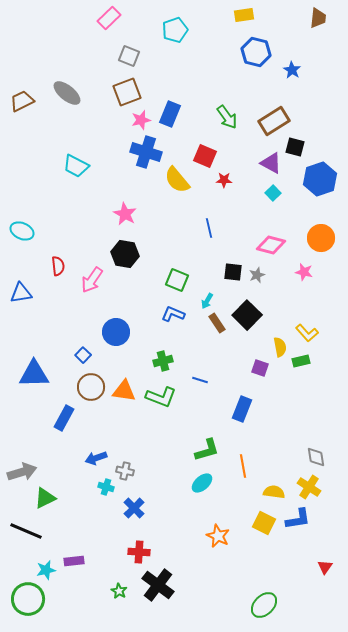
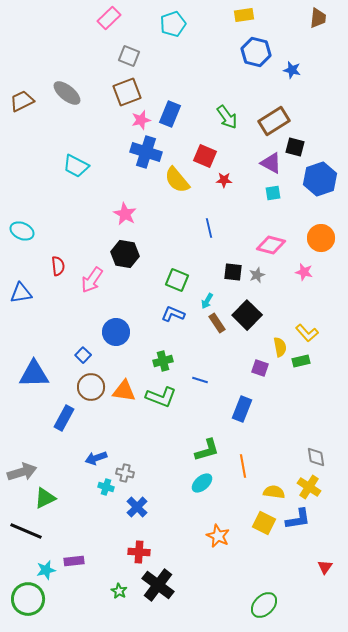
cyan pentagon at (175, 30): moved 2 px left, 6 px up
blue star at (292, 70): rotated 18 degrees counterclockwise
cyan square at (273, 193): rotated 35 degrees clockwise
gray cross at (125, 471): moved 2 px down
blue cross at (134, 508): moved 3 px right, 1 px up
